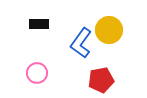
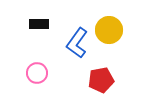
blue L-shape: moved 4 px left
